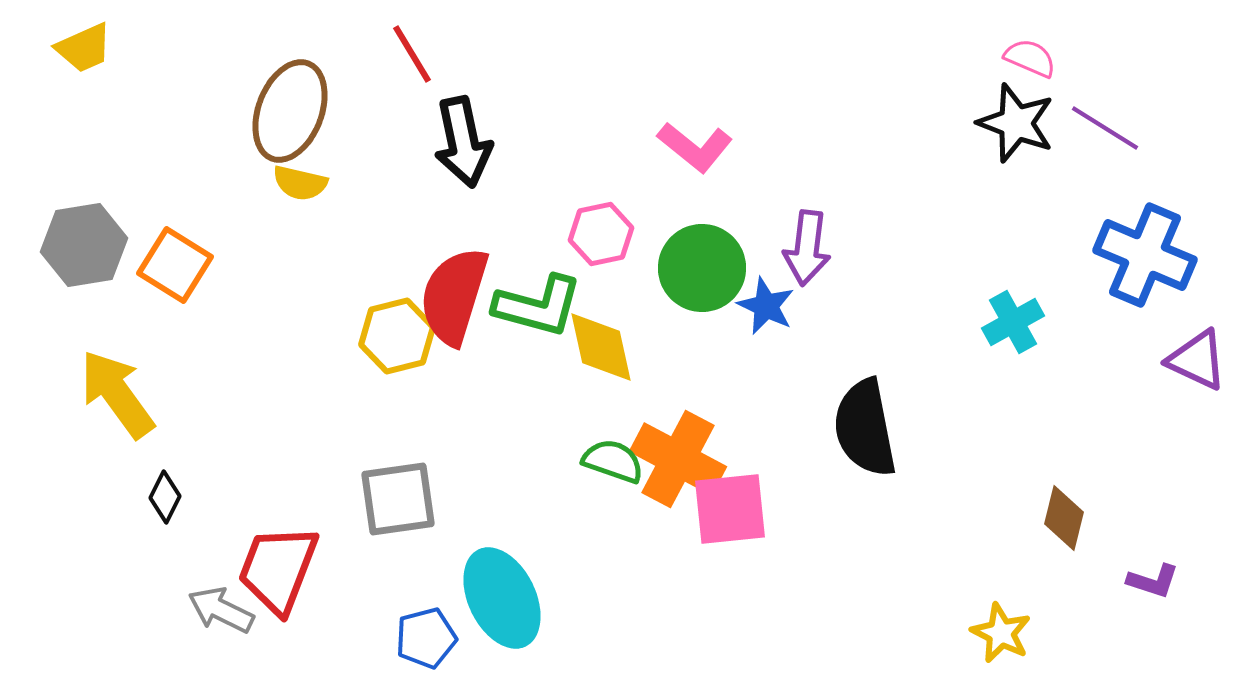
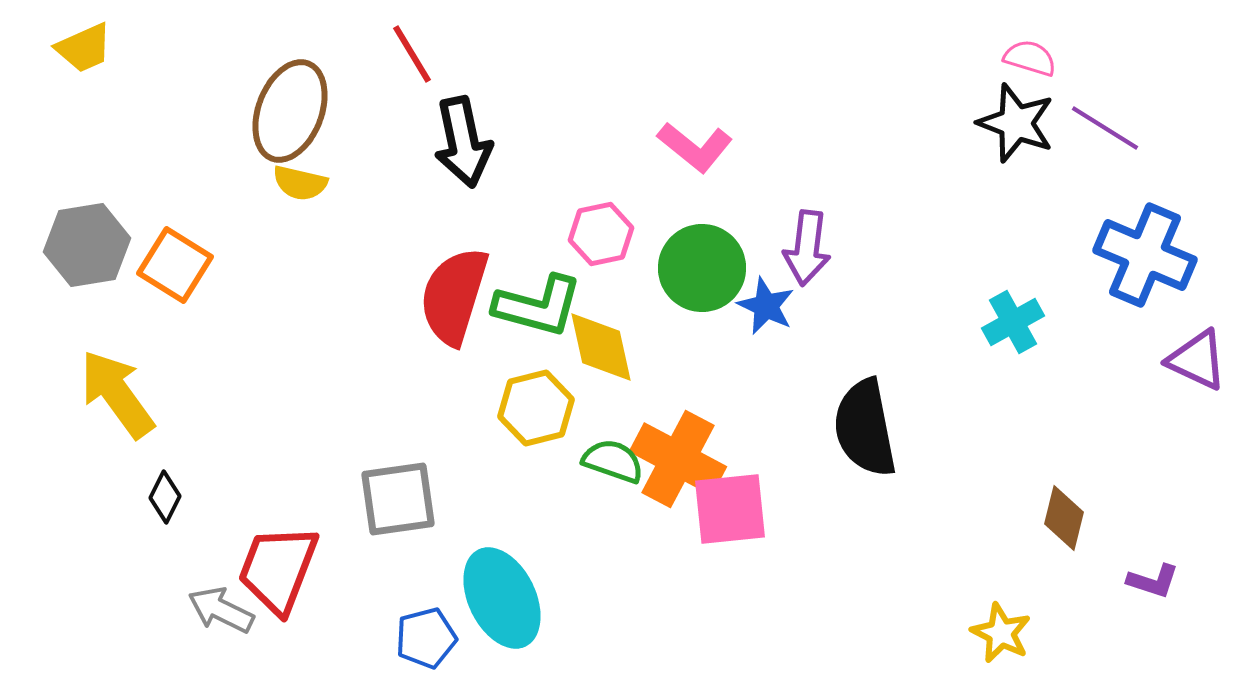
pink semicircle: rotated 6 degrees counterclockwise
gray hexagon: moved 3 px right
yellow hexagon: moved 139 px right, 72 px down
